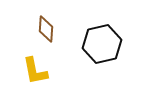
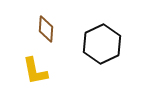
black hexagon: rotated 12 degrees counterclockwise
